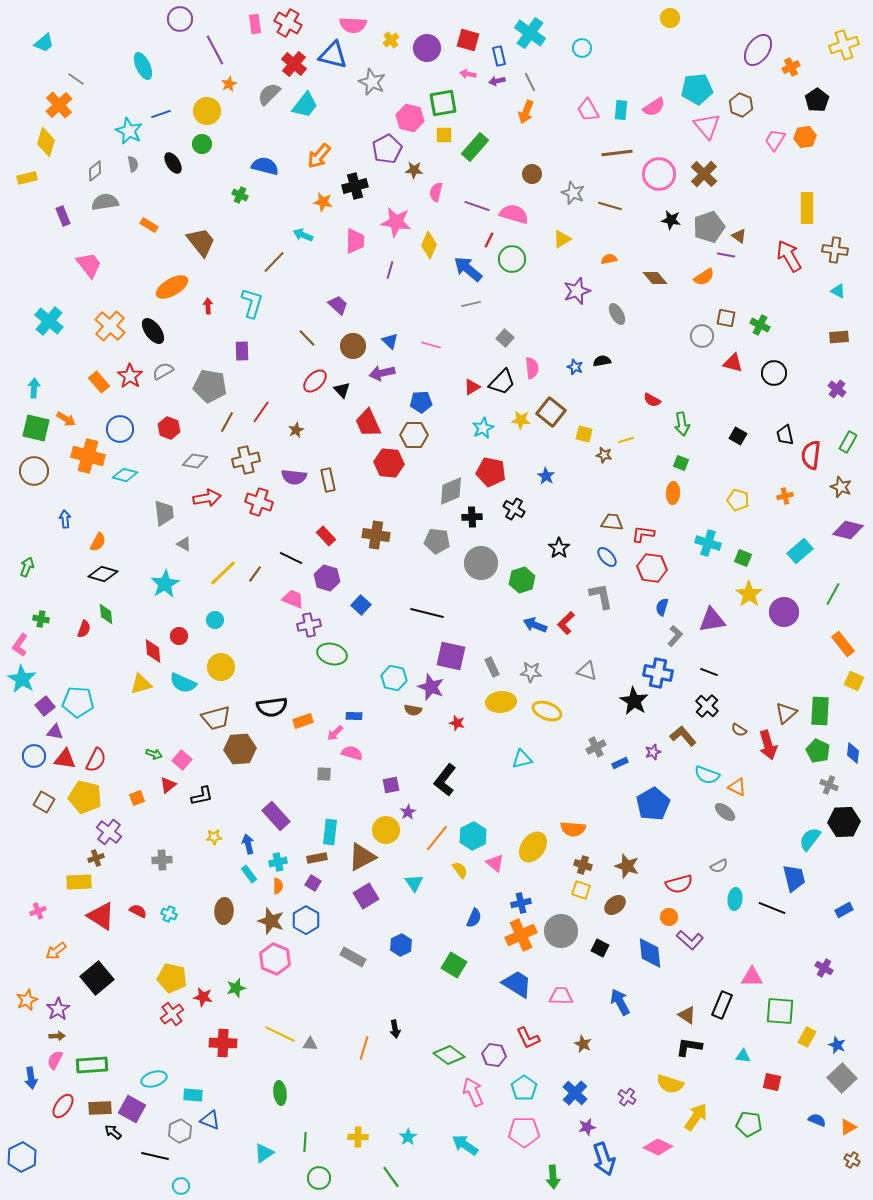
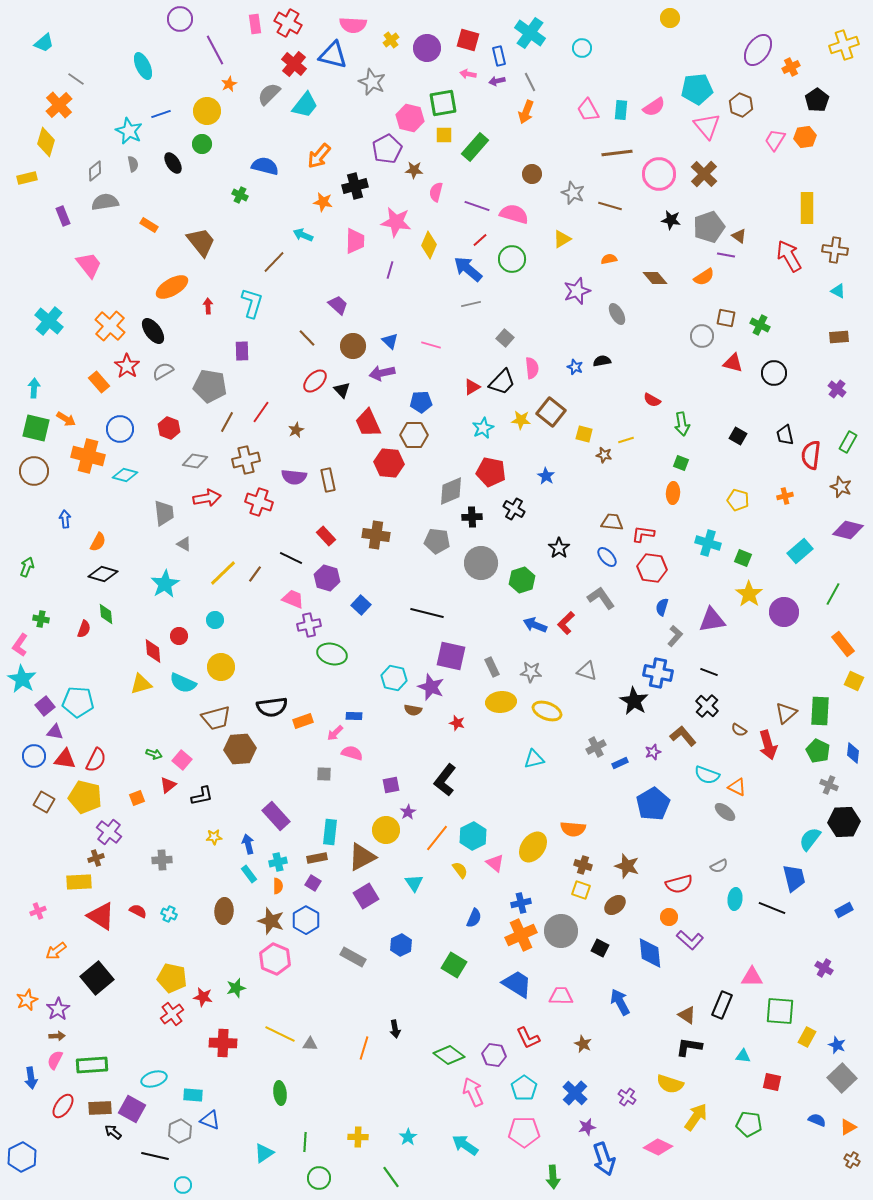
red line at (489, 240): moved 9 px left; rotated 21 degrees clockwise
red star at (130, 376): moved 3 px left, 10 px up
gray L-shape at (601, 596): moved 2 px down; rotated 24 degrees counterclockwise
cyan triangle at (522, 759): moved 12 px right
cyan circle at (181, 1186): moved 2 px right, 1 px up
